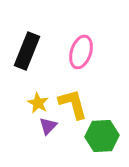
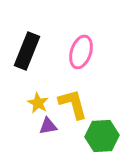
purple triangle: rotated 36 degrees clockwise
